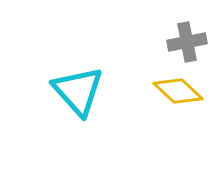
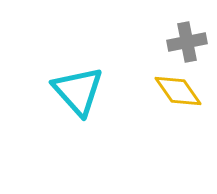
yellow diamond: rotated 12 degrees clockwise
